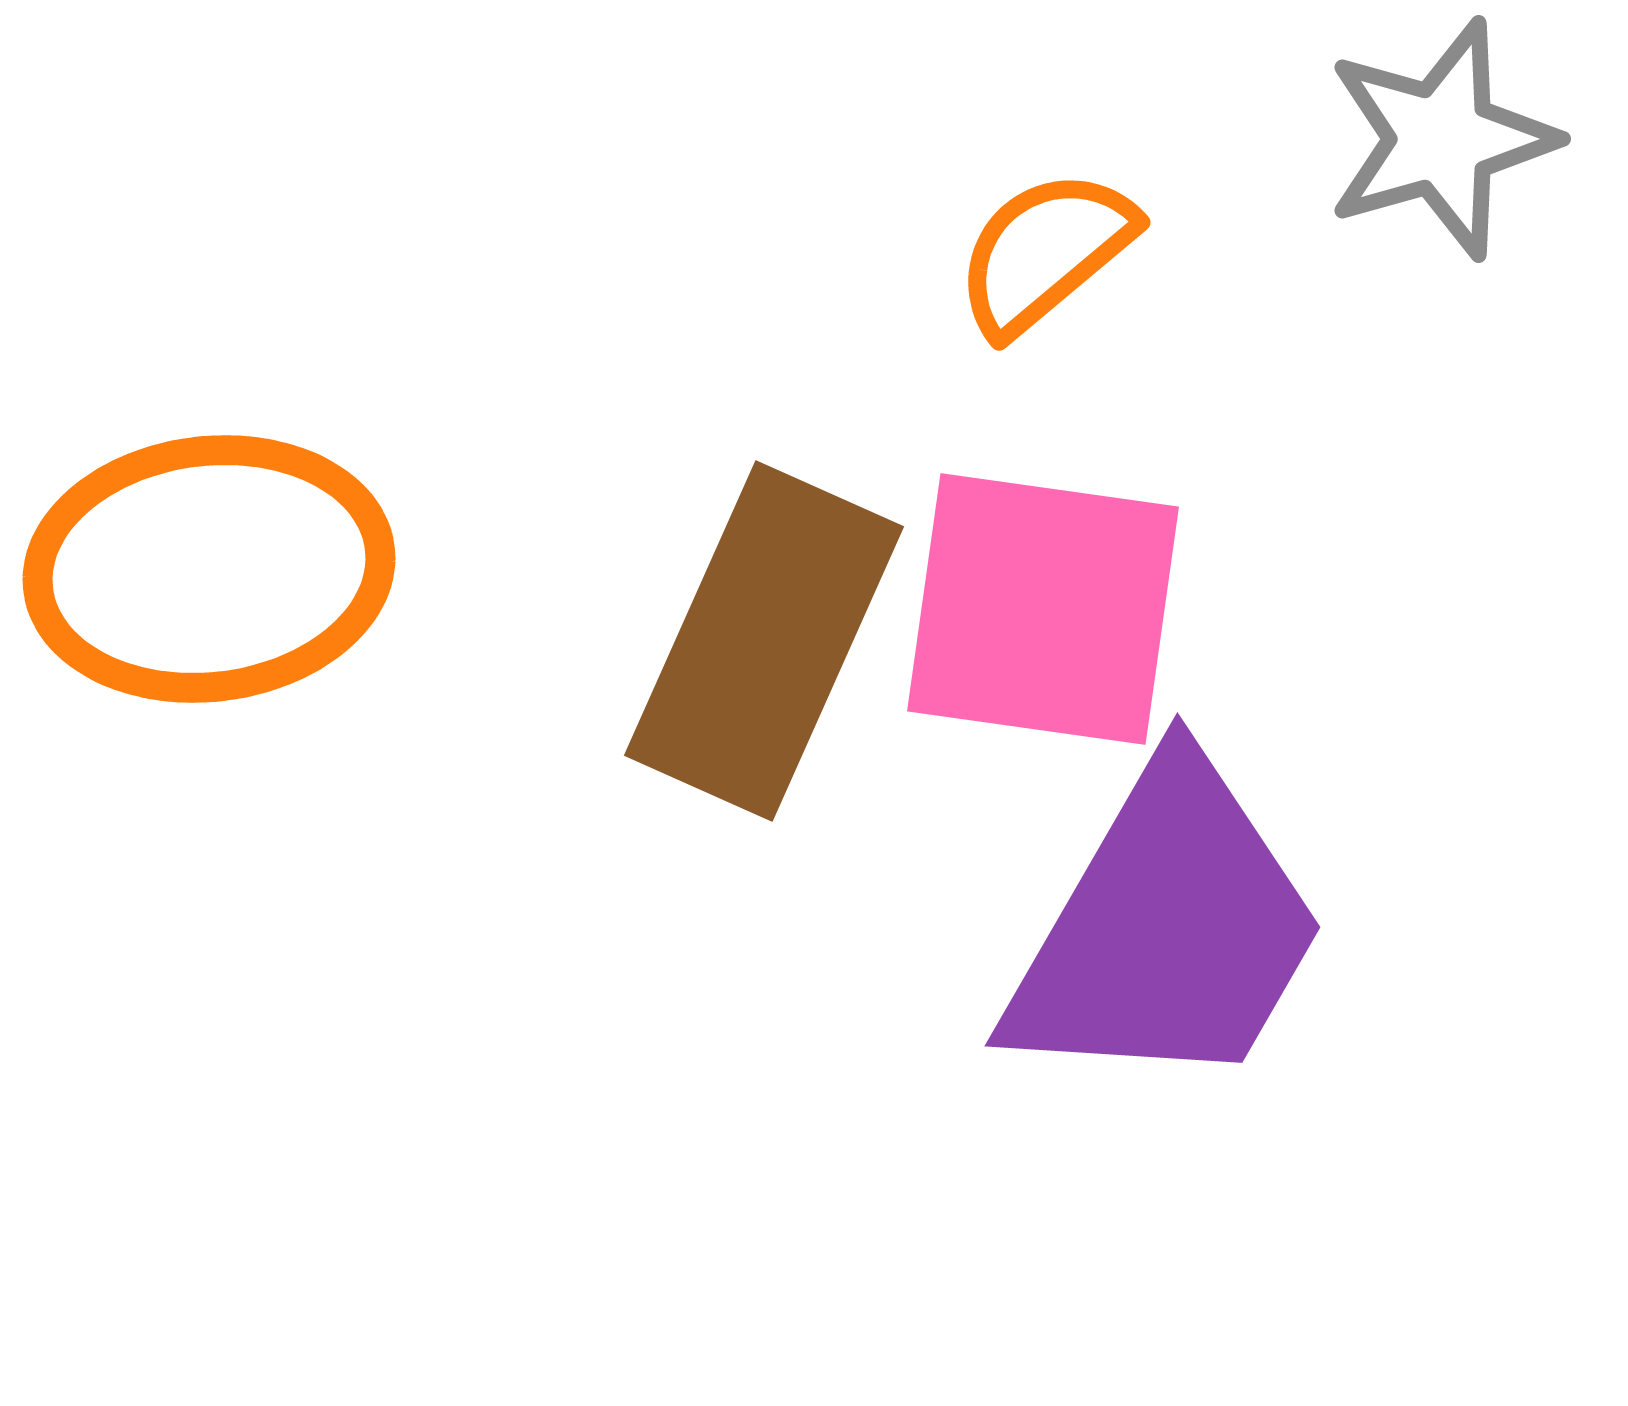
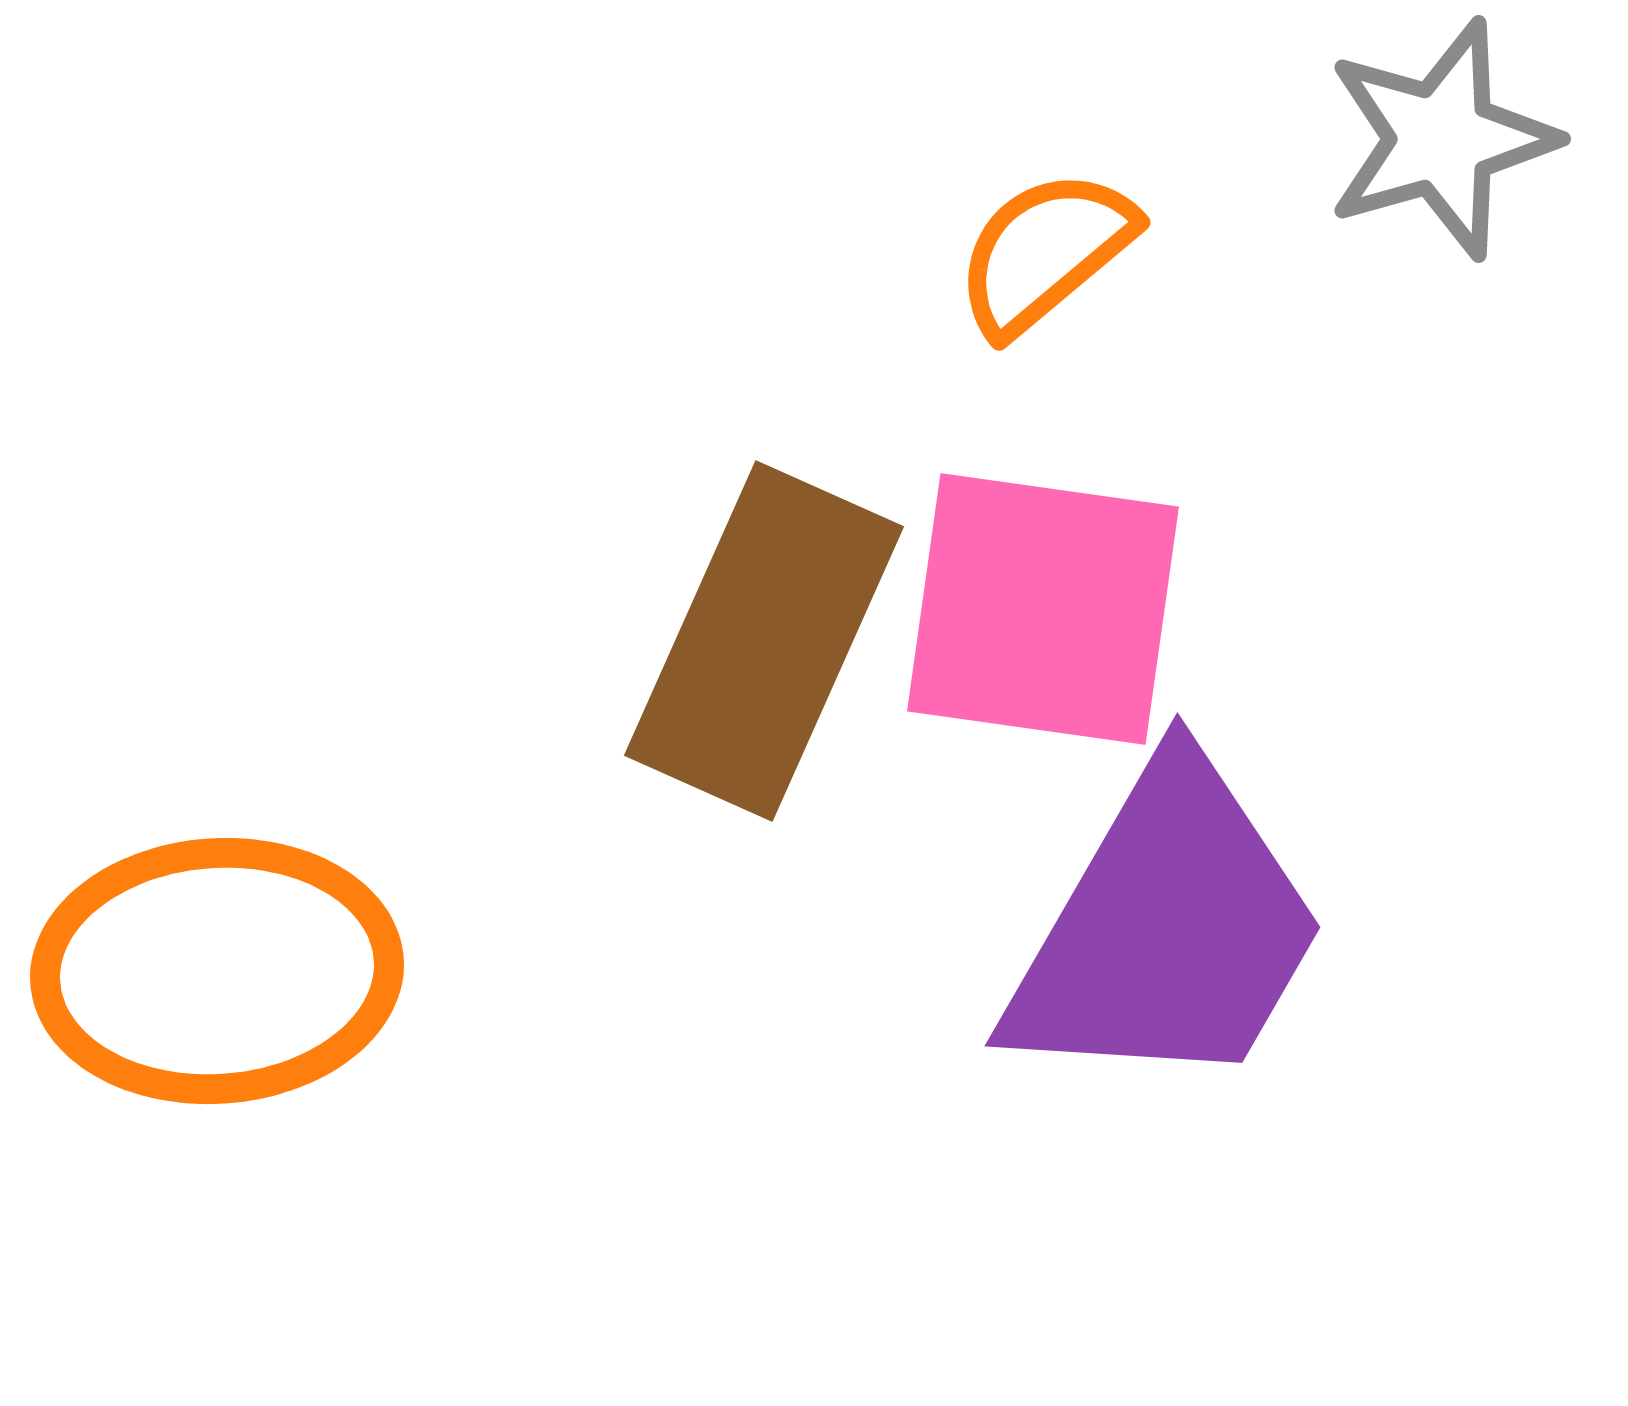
orange ellipse: moved 8 px right, 402 px down; rotated 3 degrees clockwise
